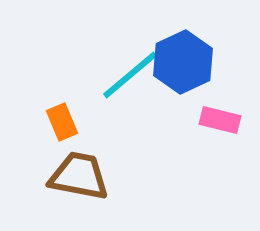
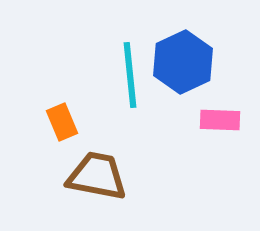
cyan line: rotated 56 degrees counterclockwise
pink rectangle: rotated 12 degrees counterclockwise
brown trapezoid: moved 18 px right
